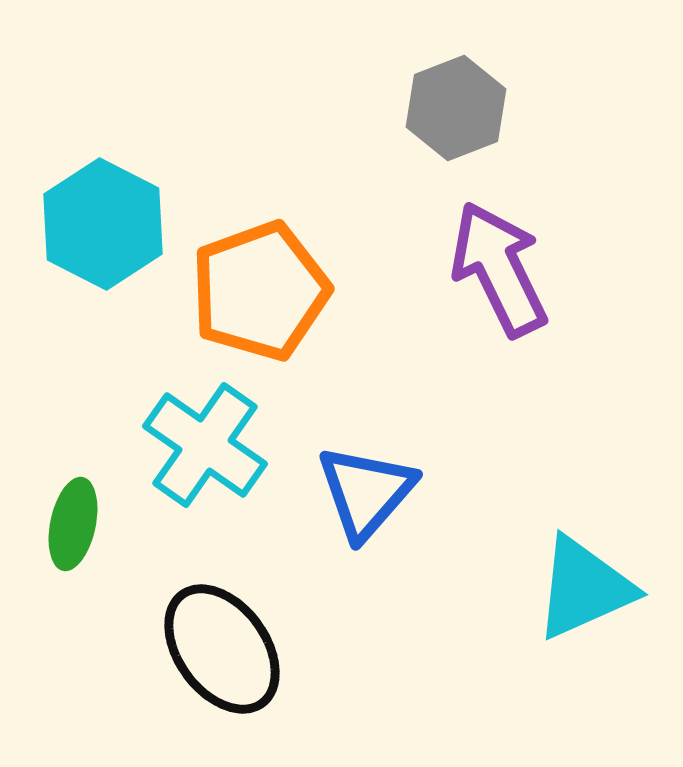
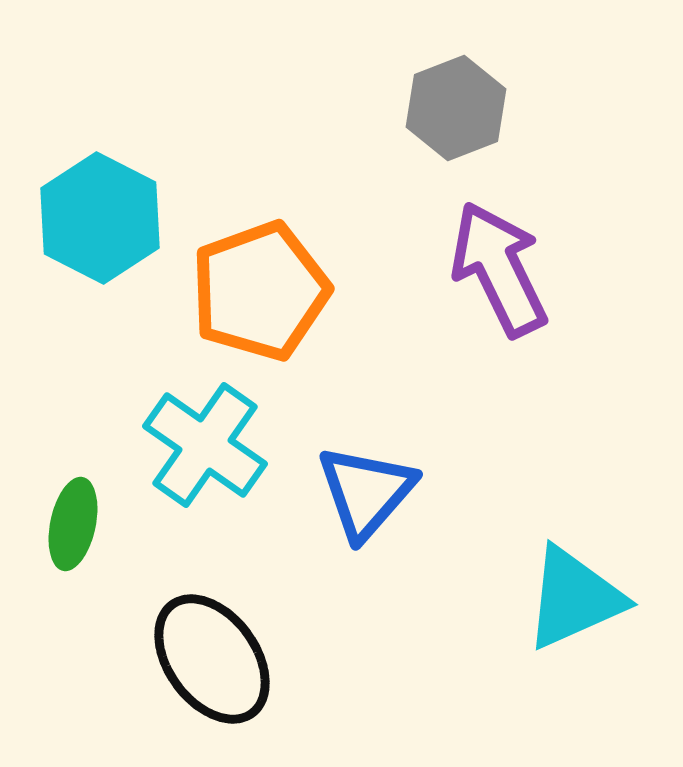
cyan hexagon: moved 3 px left, 6 px up
cyan triangle: moved 10 px left, 10 px down
black ellipse: moved 10 px left, 10 px down
